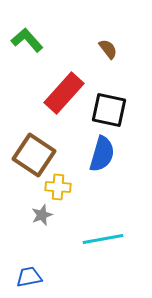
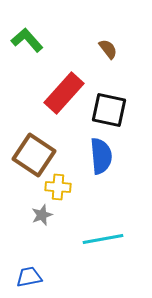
blue semicircle: moved 1 px left, 2 px down; rotated 21 degrees counterclockwise
